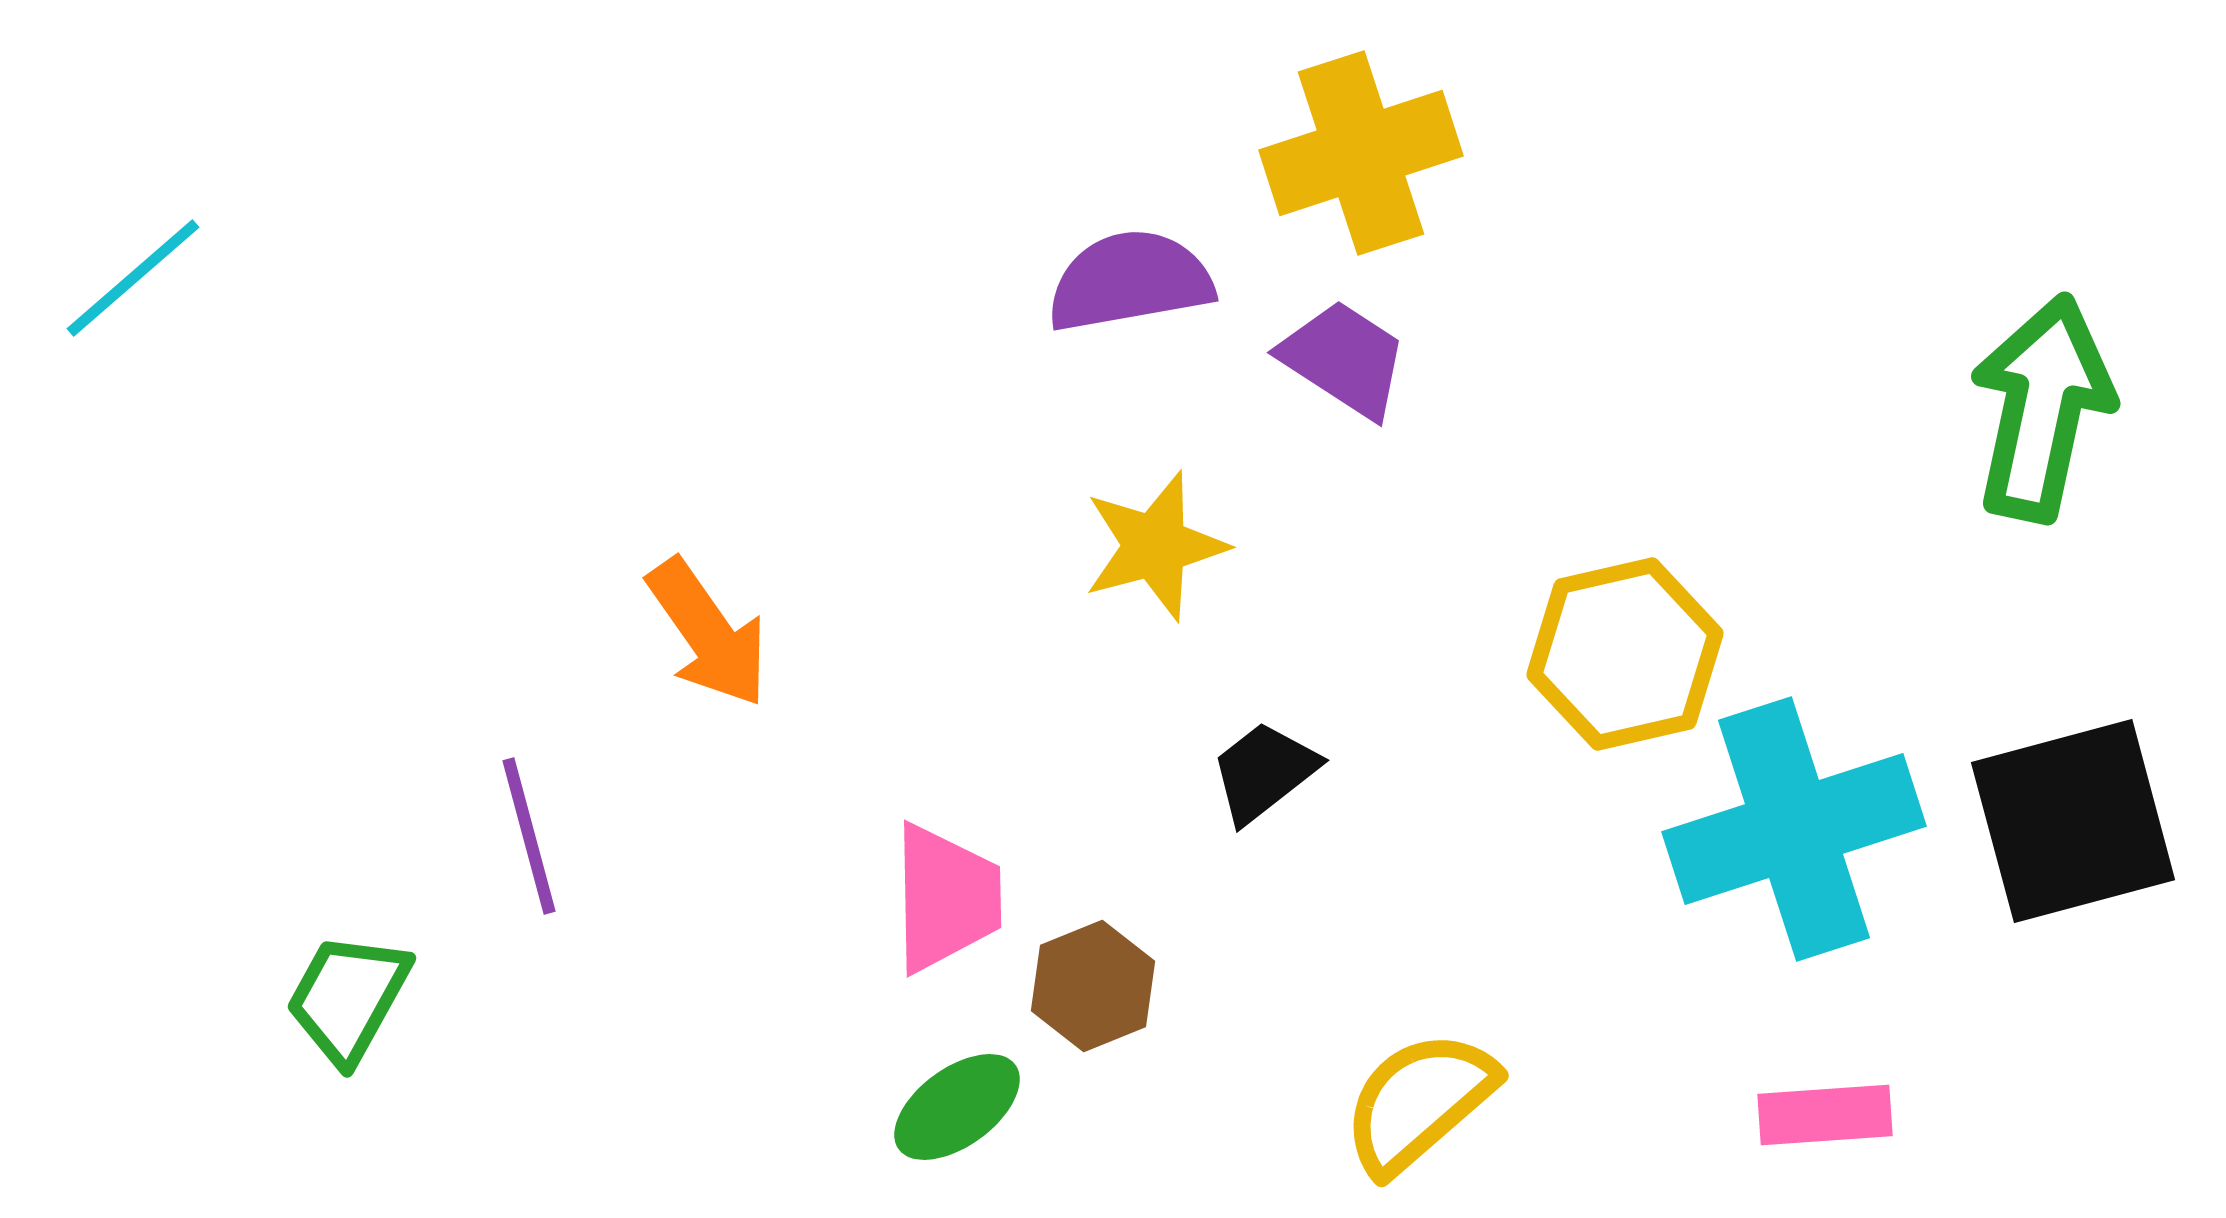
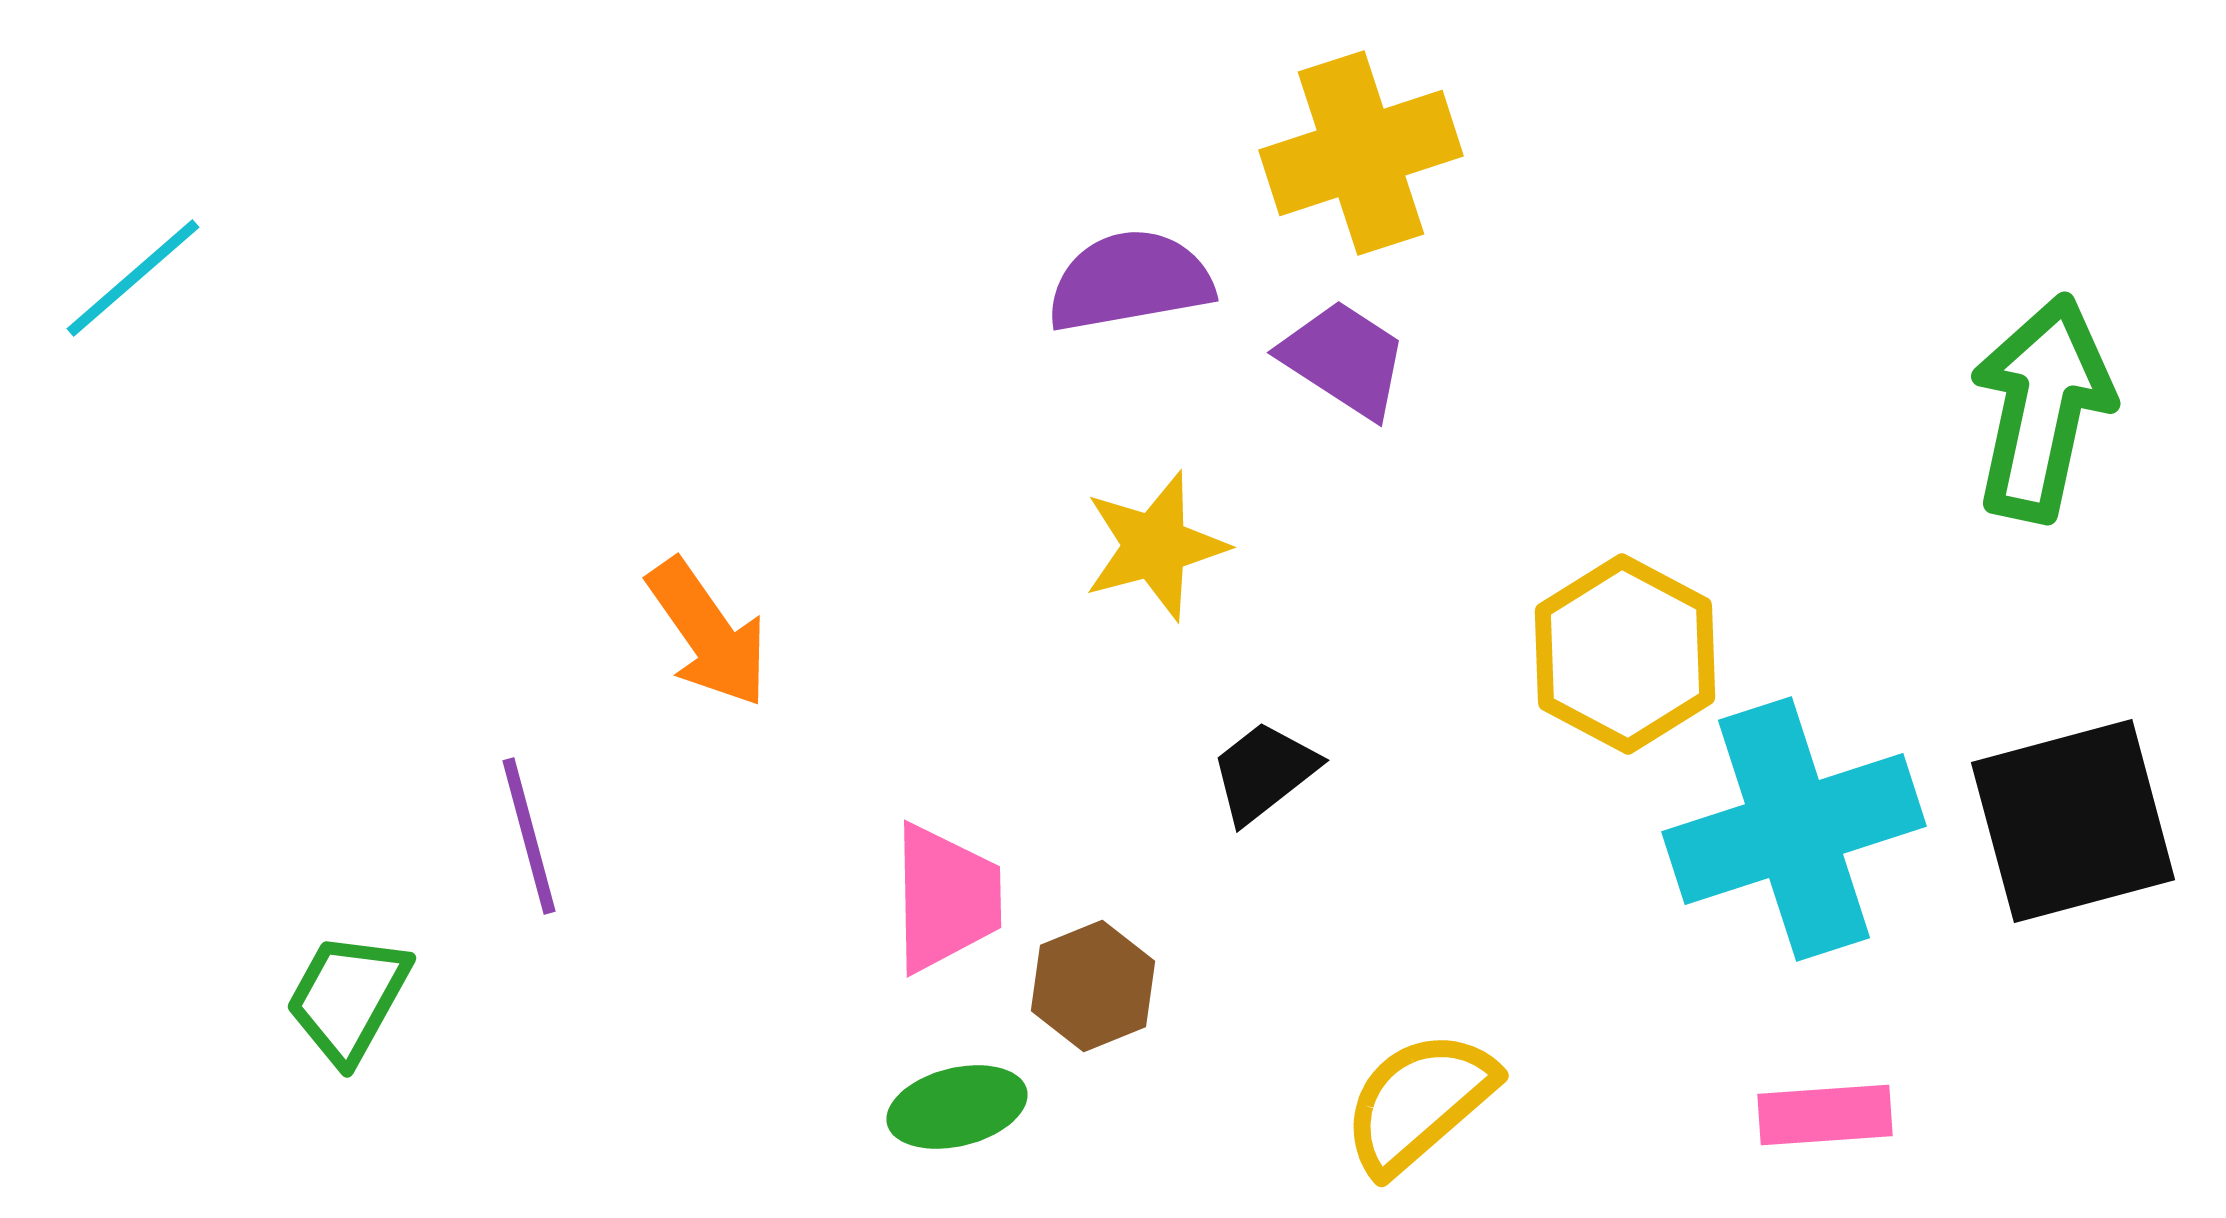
yellow hexagon: rotated 19 degrees counterclockwise
green ellipse: rotated 22 degrees clockwise
